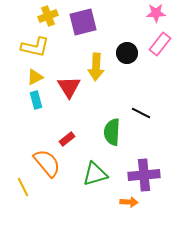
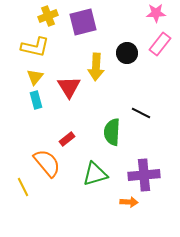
yellow triangle: rotated 24 degrees counterclockwise
